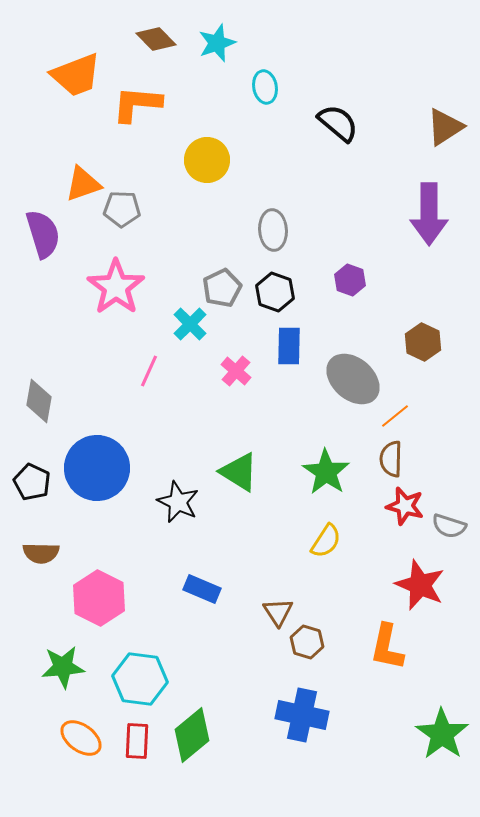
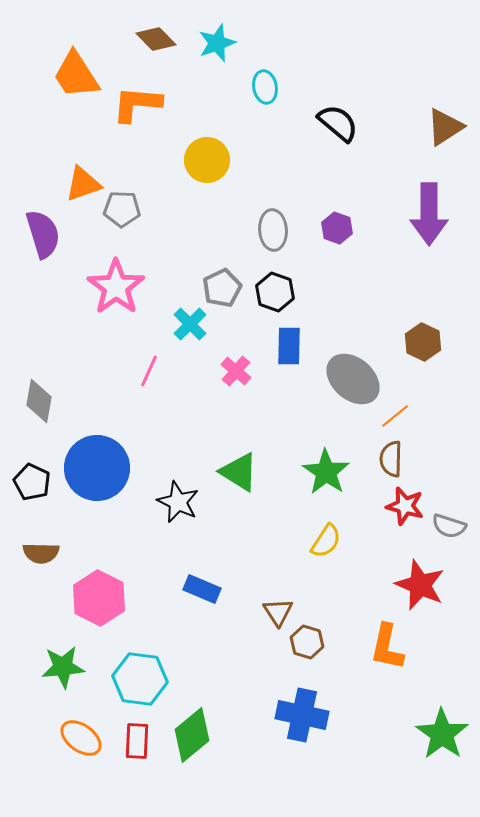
orange trapezoid at (76, 75): rotated 78 degrees clockwise
purple hexagon at (350, 280): moved 13 px left, 52 px up
